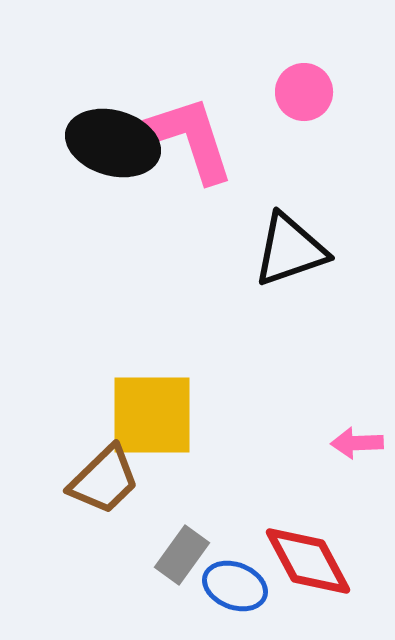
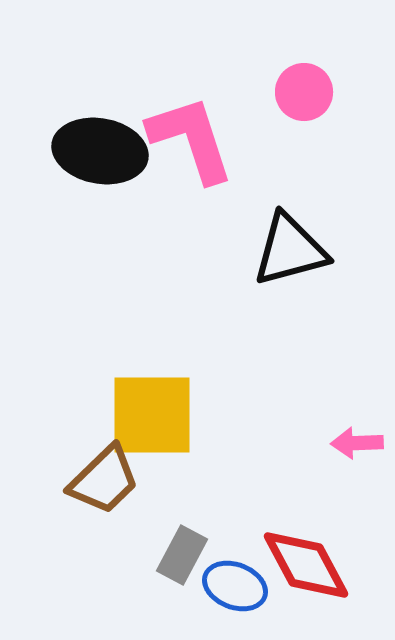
black ellipse: moved 13 px left, 8 px down; rotated 6 degrees counterclockwise
black triangle: rotated 4 degrees clockwise
gray rectangle: rotated 8 degrees counterclockwise
red diamond: moved 2 px left, 4 px down
